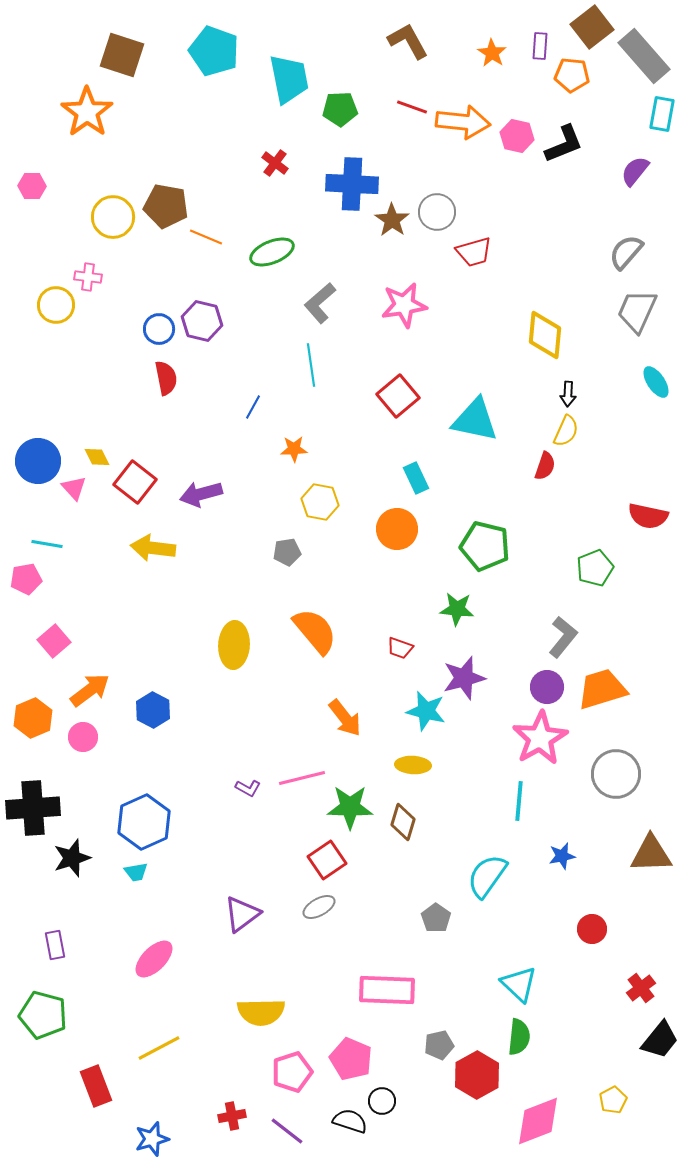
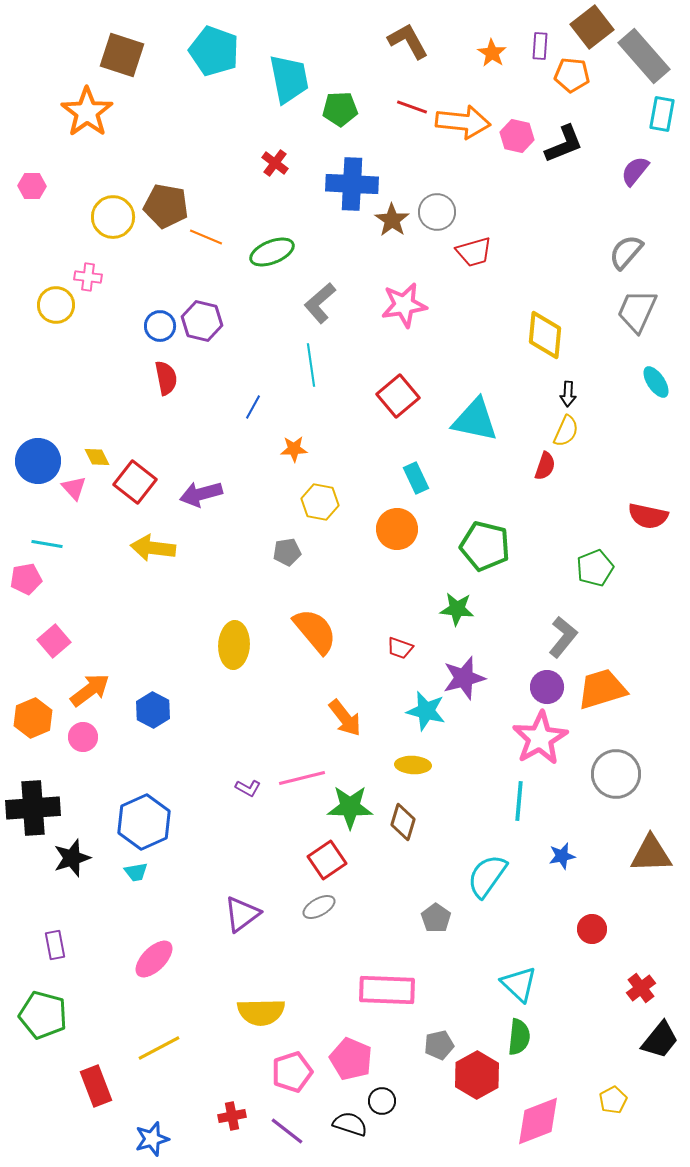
blue circle at (159, 329): moved 1 px right, 3 px up
black semicircle at (350, 1121): moved 3 px down
